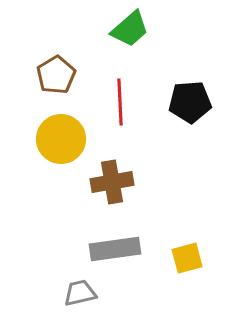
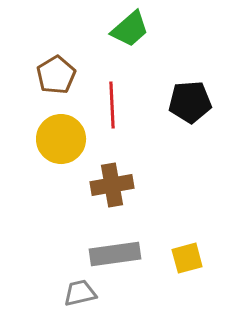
red line: moved 8 px left, 3 px down
brown cross: moved 3 px down
gray rectangle: moved 5 px down
